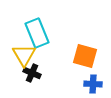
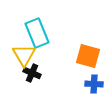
orange square: moved 3 px right
blue cross: moved 1 px right
